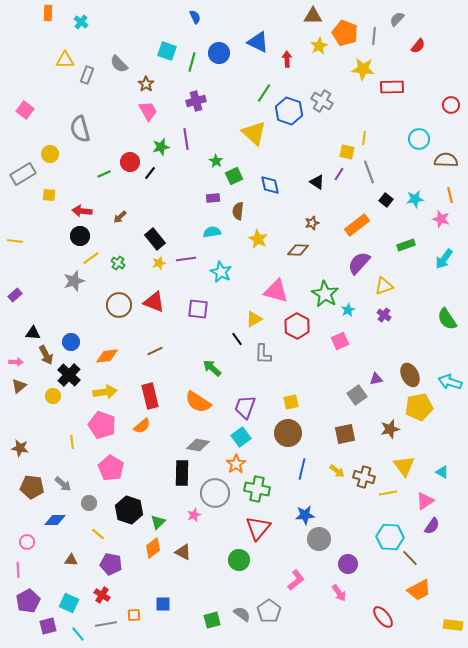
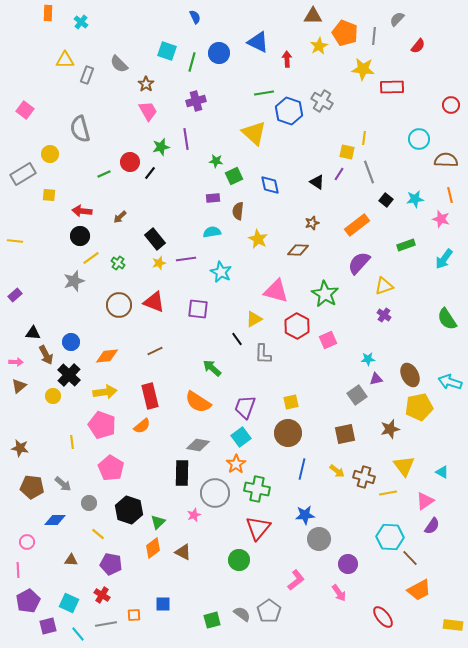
green line at (264, 93): rotated 48 degrees clockwise
green star at (216, 161): rotated 24 degrees counterclockwise
cyan star at (348, 310): moved 20 px right, 49 px down; rotated 24 degrees clockwise
pink square at (340, 341): moved 12 px left, 1 px up
